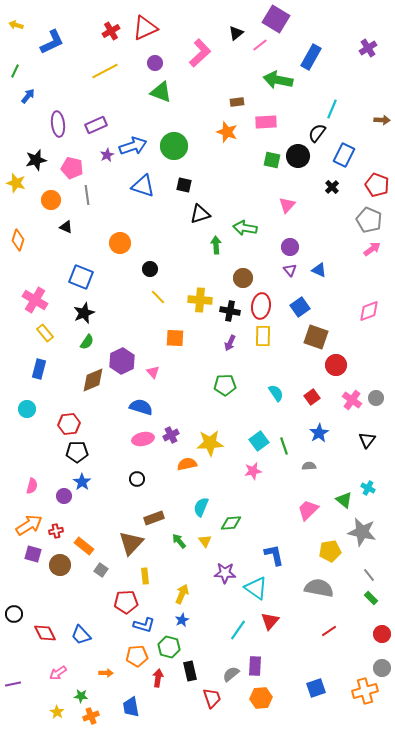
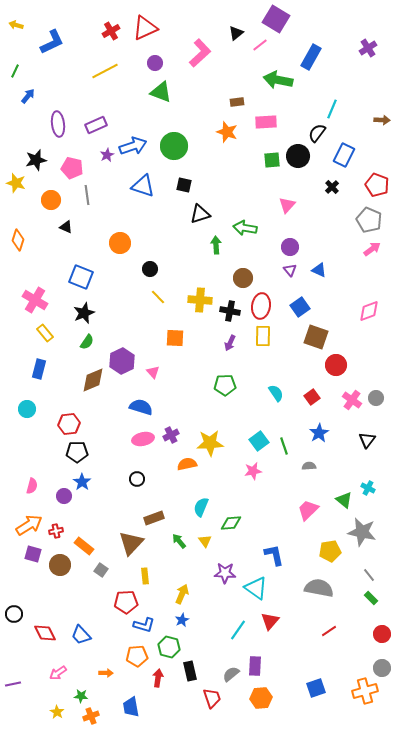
green square at (272, 160): rotated 18 degrees counterclockwise
